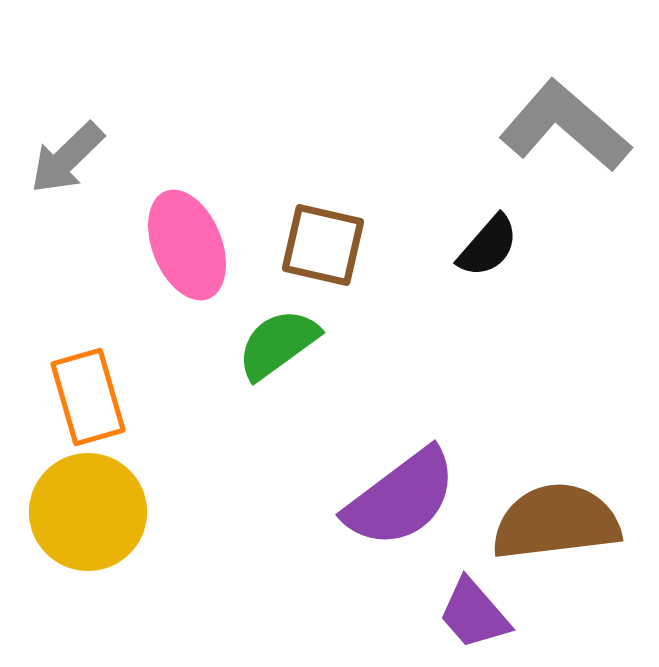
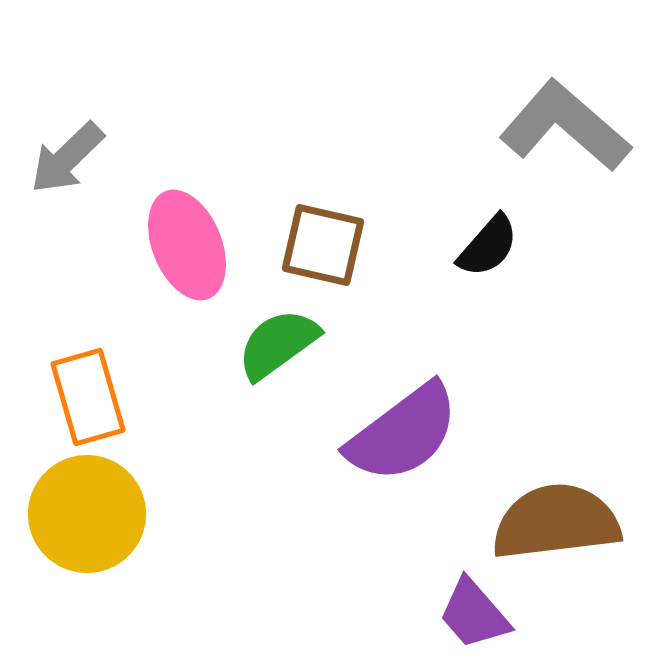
purple semicircle: moved 2 px right, 65 px up
yellow circle: moved 1 px left, 2 px down
